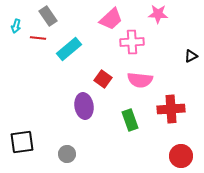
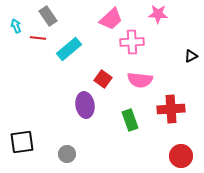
cyan arrow: rotated 144 degrees clockwise
purple ellipse: moved 1 px right, 1 px up
